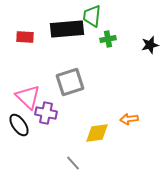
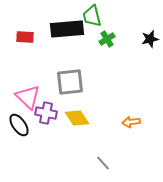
green trapezoid: rotated 20 degrees counterclockwise
green cross: moved 1 px left; rotated 21 degrees counterclockwise
black star: moved 6 px up
gray square: rotated 12 degrees clockwise
orange arrow: moved 2 px right, 3 px down
yellow diamond: moved 20 px left, 15 px up; rotated 65 degrees clockwise
gray line: moved 30 px right
